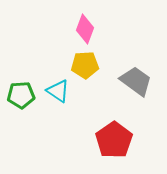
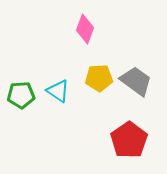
yellow pentagon: moved 14 px right, 13 px down
red pentagon: moved 15 px right
